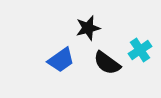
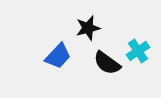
cyan cross: moved 2 px left, 1 px down
blue trapezoid: moved 3 px left, 4 px up; rotated 12 degrees counterclockwise
